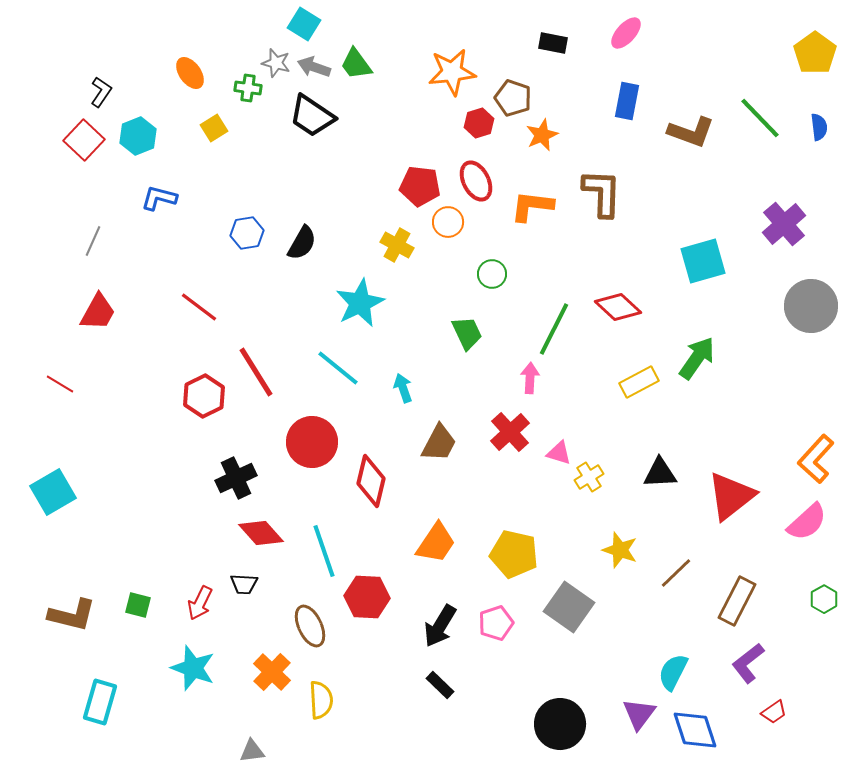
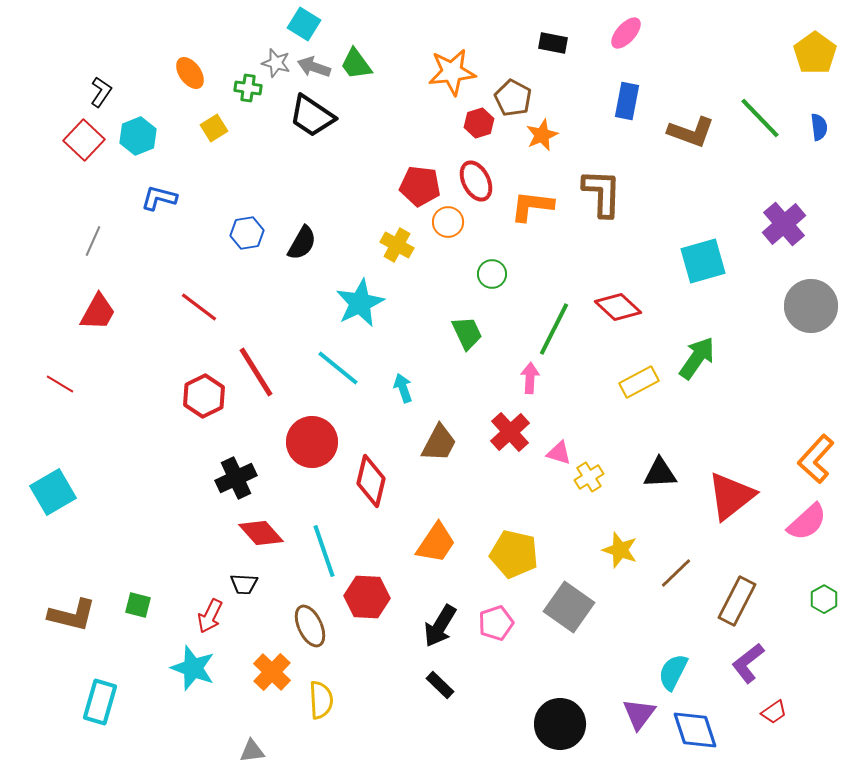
brown pentagon at (513, 98): rotated 9 degrees clockwise
red arrow at (200, 603): moved 10 px right, 13 px down
